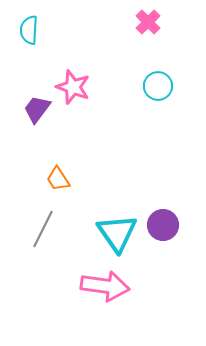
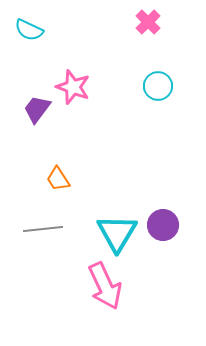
cyan semicircle: rotated 68 degrees counterclockwise
gray line: rotated 57 degrees clockwise
cyan triangle: rotated 6 degrees clockwise
pink arrow: rotated 57 degrees clockwise
